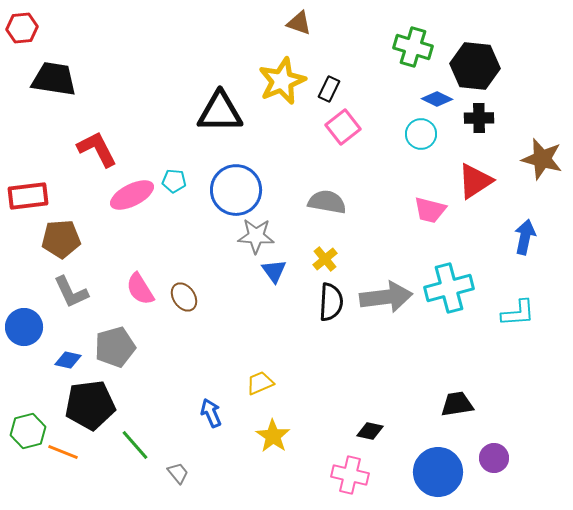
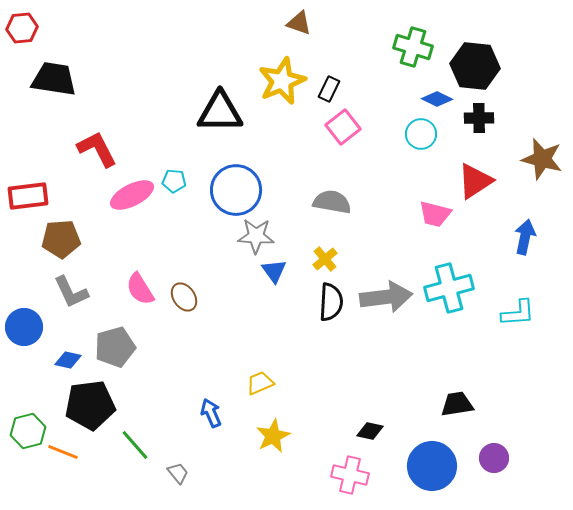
gray semicircle at (327, 202): moved 5 px right
pink trapezoid at (430, 210): moved 5 px right, 4 px down
yellow star at (273, 436): rotated 12 degrees clockwise
blue circle at (438, 472): moved 6 px left, 6 px up
